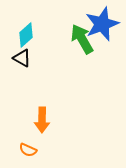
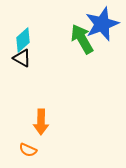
cyan diamond: moved 3 px left, 5 px down
orange arrow: moved 1 px left, 2 px down
